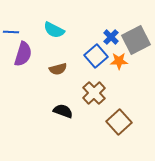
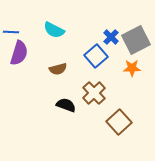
purple semicircle: moved 4 px left, 1 px up
orange star: moved 13 px right, 7 px down
black semicircle: moved 3 px right, 6 px up
